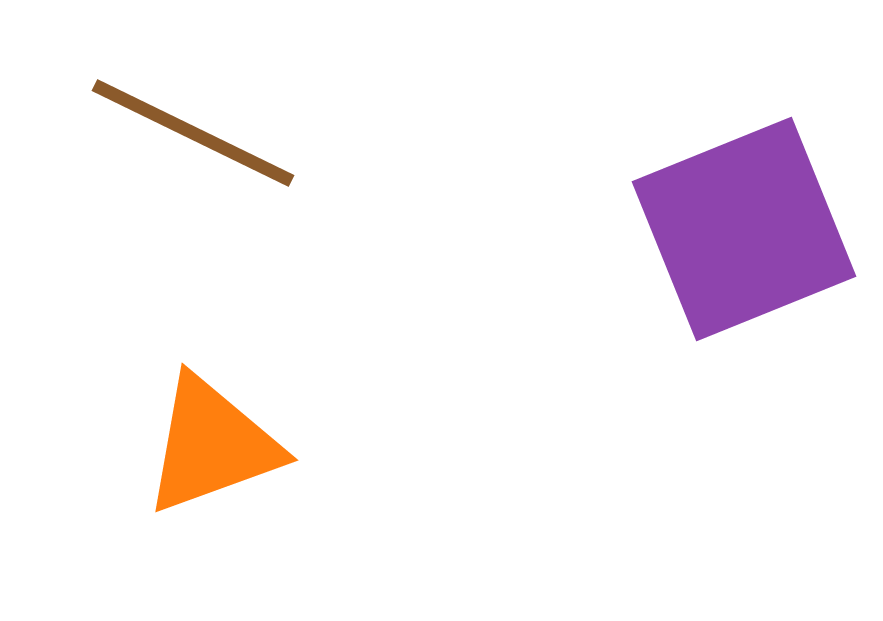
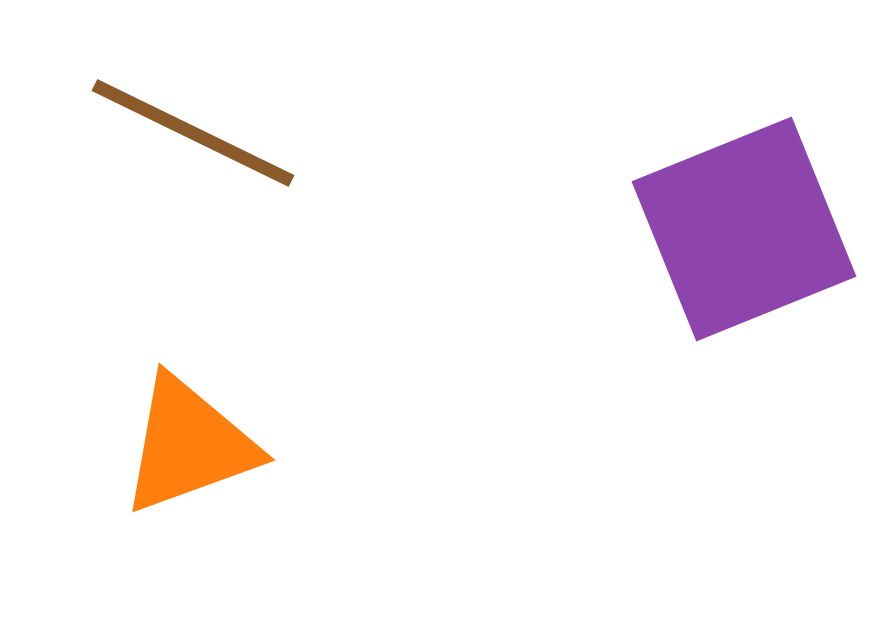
orange triangle: moved 23 px left
